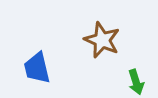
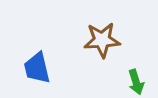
brown star: rotated 27 degrees counterclockwise
